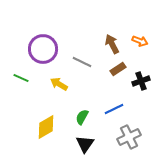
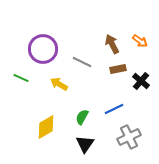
orange arrow: rotated 14 degrees clockwise
brown rectangle: rotated 21 degrees clockwise
black cross: rotated 30 degrees counterclockwise
